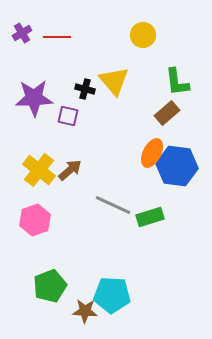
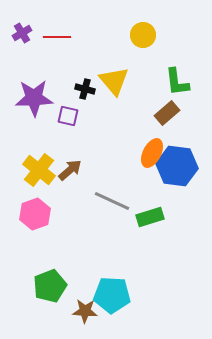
gray line: moved 1 px left, 4 px up
pink hexagon: moved 6 px up
